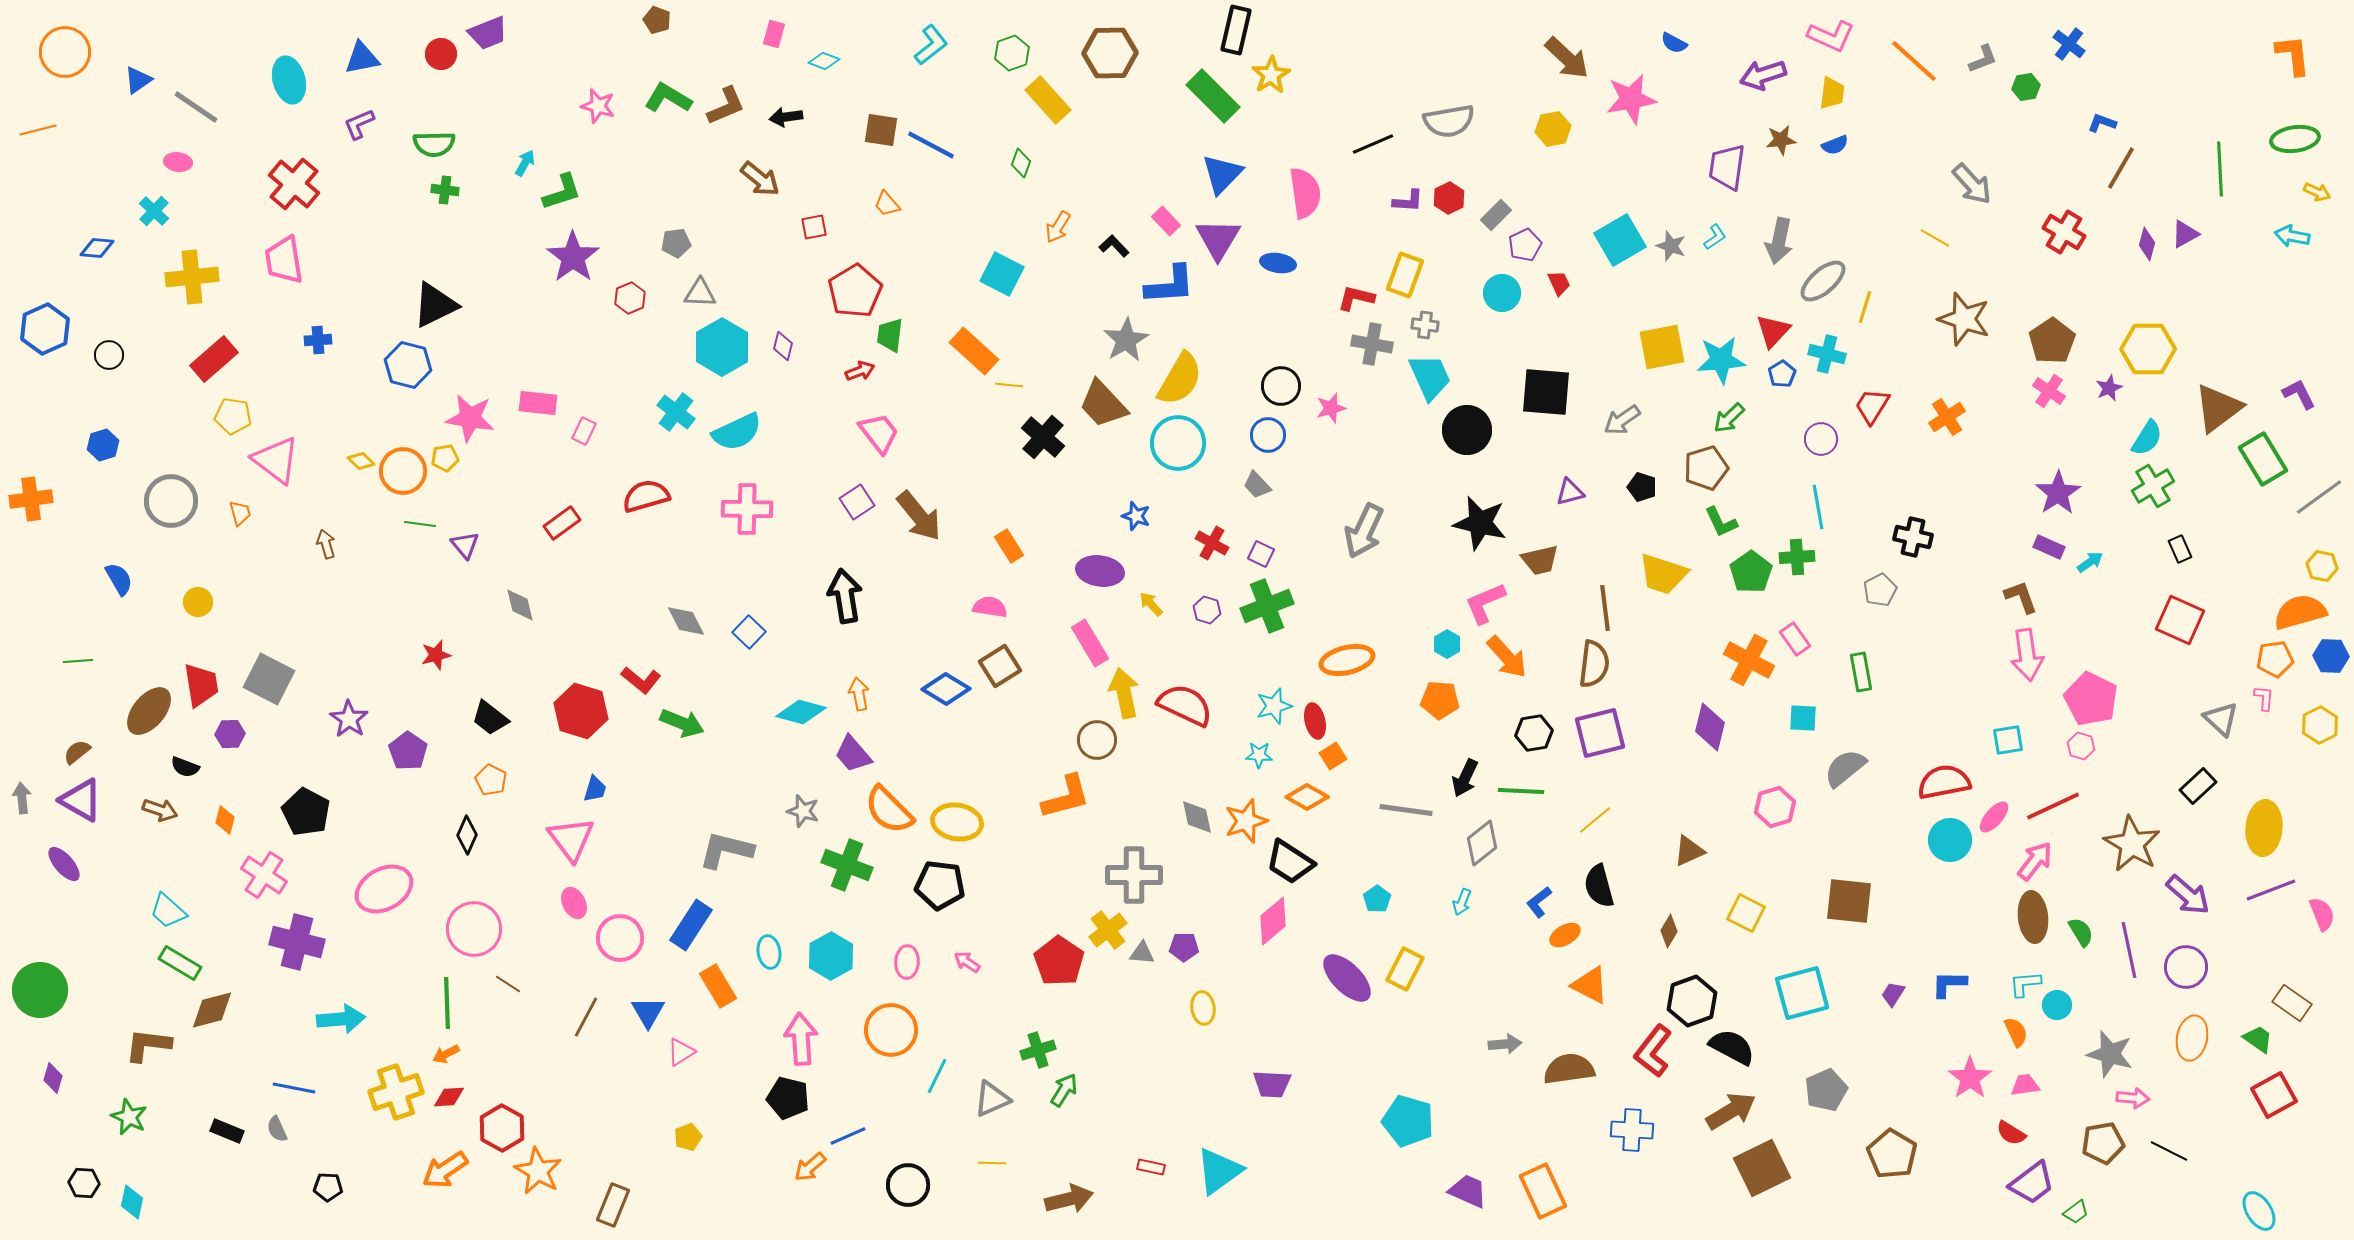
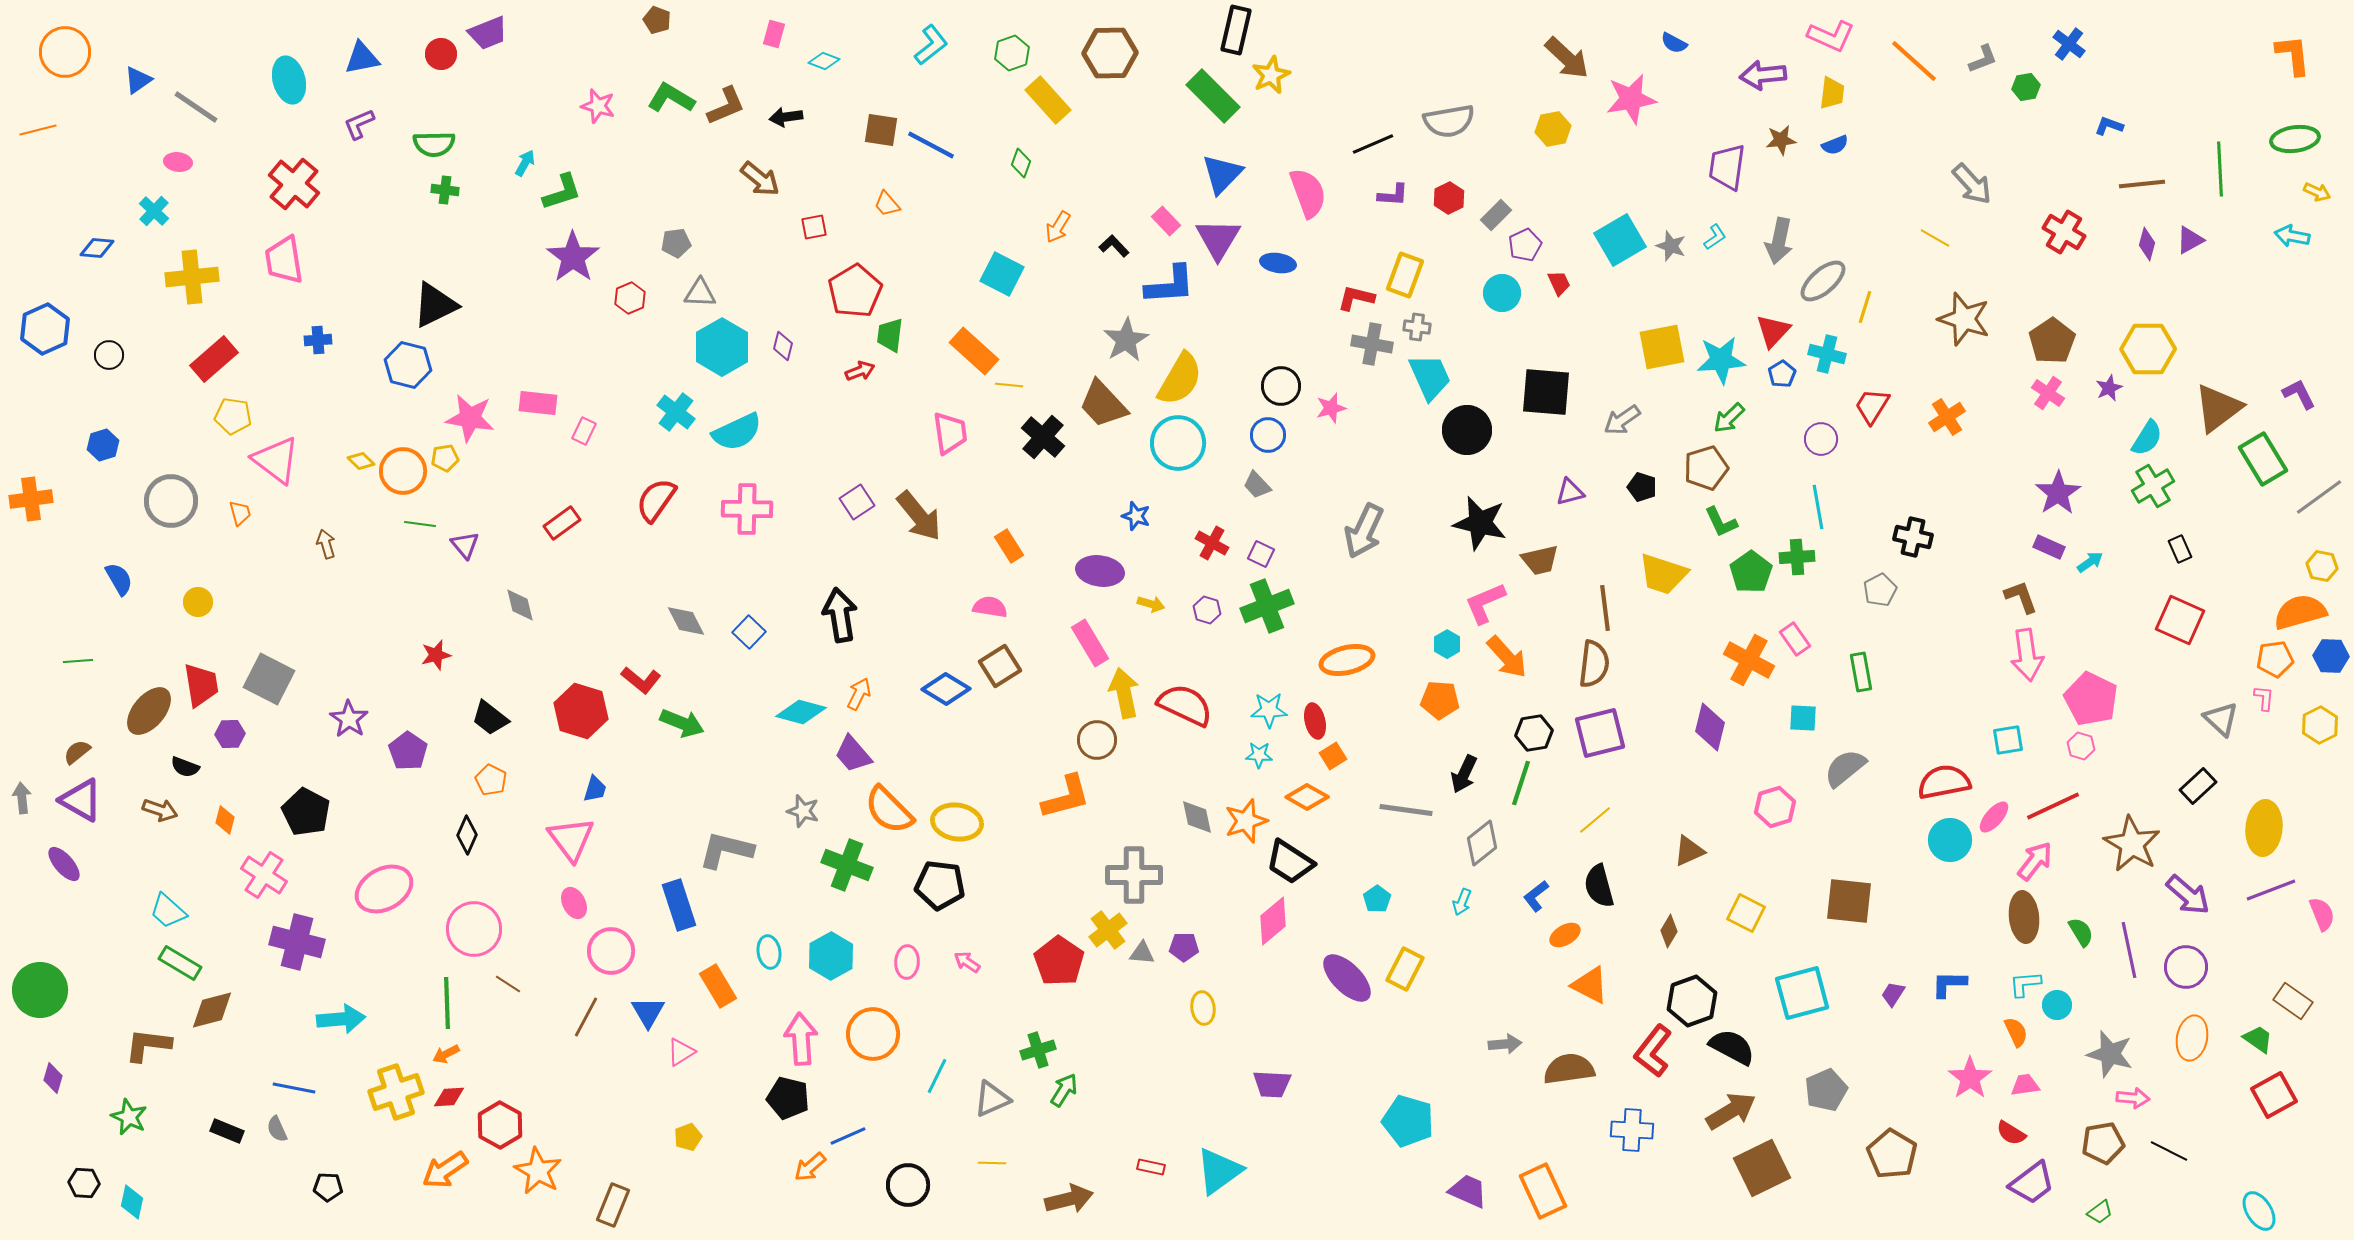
yellow star at (1271, 75): rotated 6 degrees clockwise
purple arrow at (1763, 75): rotated 12 degrees clockwise
green L-shape at (668, 98): moved 3 px right
blue L-shape at (2102, 123): moved 7 px right, 3 px down
brown line at (2121, 168): moved 21 px right, 16 px down; rotated 54 degrees clockwise
pink semicircle at (1305, 193): moved 3 px right; rotated 12 degrees counterclockwise
purple L-shape at (1408, 201): moved 15 px left, 6 px up
purple triangle at (2185, 234): moved 5 px right, 6 px down
gray cross at (1425, 325): moved 8 px left, 2 px down
pink cross at (2049, 391): moved 1 px left, 2 px down
pink trapezoid at (879, 433): moved 71 px right; rotated 30 degrees clockwise
red semicircle at (646, 496): moved 10 px right, 4 px down; rotated 39 degrees counterclockwise
black arrow at (845, 596): moved 5 px left, 19 px down
yellow arrow at (1151, 604): rotated 148 degrees clockwise
orange arrow at (859, 694): rotated 36 degrees clockwise
cyan star at (1274, 706): moved 5 px left, 4 px down; rotated 15 degrees clockwise
black arrow at (1465, 778): moved 1 px left, 4 px up
green line at (1521, 791): moved 8 px up; rotated 75 degrees counterclockwise
blue L-shape at (1539, 902): moved 3 px left, 6 px up
brown ellipse at (2033, 917): moved 9 px left
blue rectangle at (691, 925): moved 12 px left, 20 px up; rotated 51 degrees counterclockwise
pink circle at (620, 938): moved 9 px left, 13 px down
brown rectangle at (2292, 1003): moved 1 px right, 2 px up
orange circle at (891, 1030): moved 18 px left, 4 px down
red hexagon at (502, 1128): moved 2 px left, 3 px up
green trapezoid at (2076, 1212): moved 24 px right
